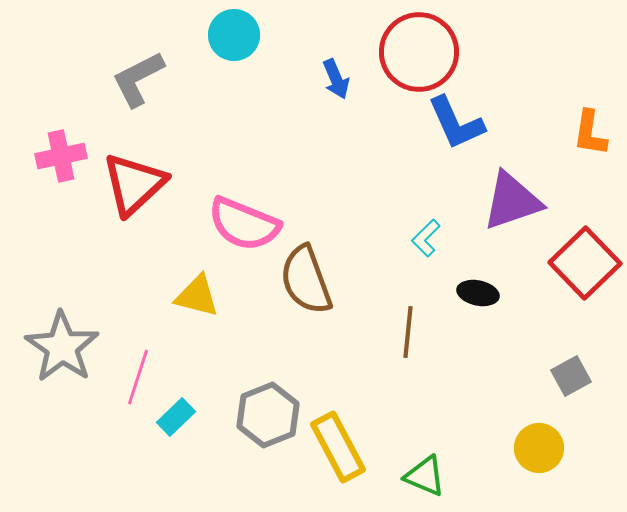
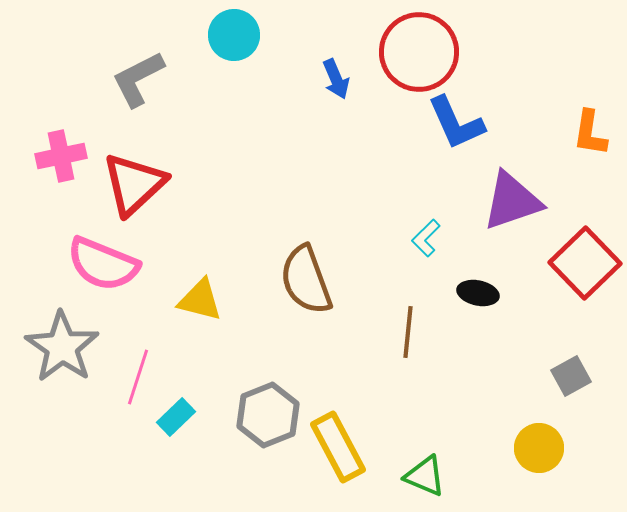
pink semicircle: moved 141 px left, 40 px down
yellow triangle: moved 3 px right, 4 px down
